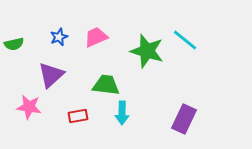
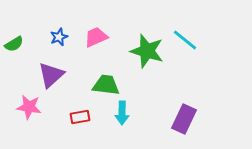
green semicircle: rotated 18 degrees counterclockwise
red rectangle: moved 2 px right, 1 px down
